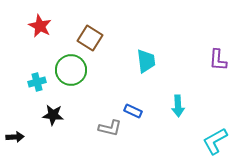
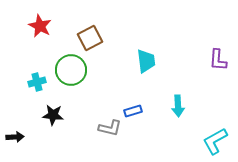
brown square: rotated 30 degrees clockwise
blue rectangle: rotated 42 degrees counterclockwise
